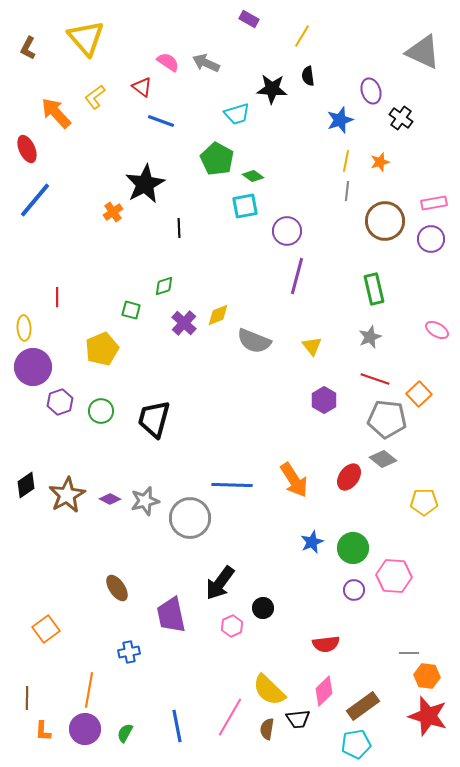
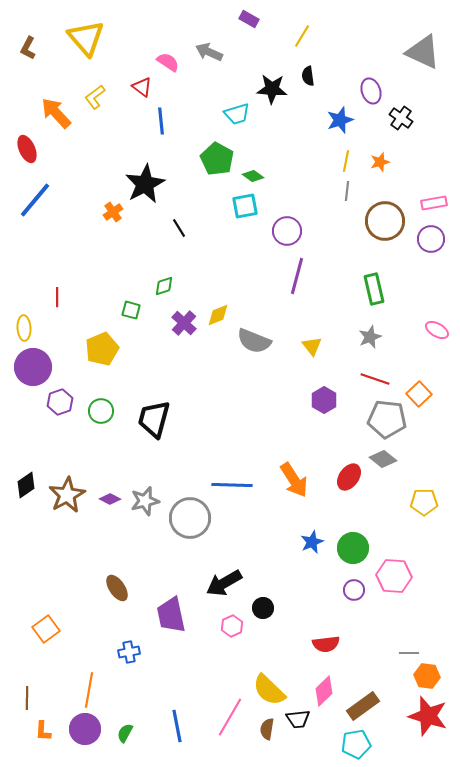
gray arrow at (206, 63): moved 3 px right, 11 px up
blue line at (161, 121): rotated 64 degrees clockwise
black line at (179, 228): rotated 30 degrees counterclockwise
black arrow at (220, 583): moved 4 px right; rotated 24 degrees clockwise
